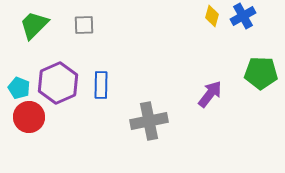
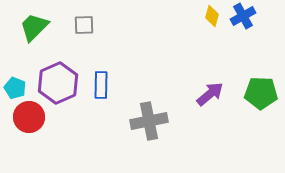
green trapezoid: moved 2 px down
green pentagon: moved 20 px down
cyan pentagon: moved 4 px left
purple arrow: rotated 12 degrees clockwise
